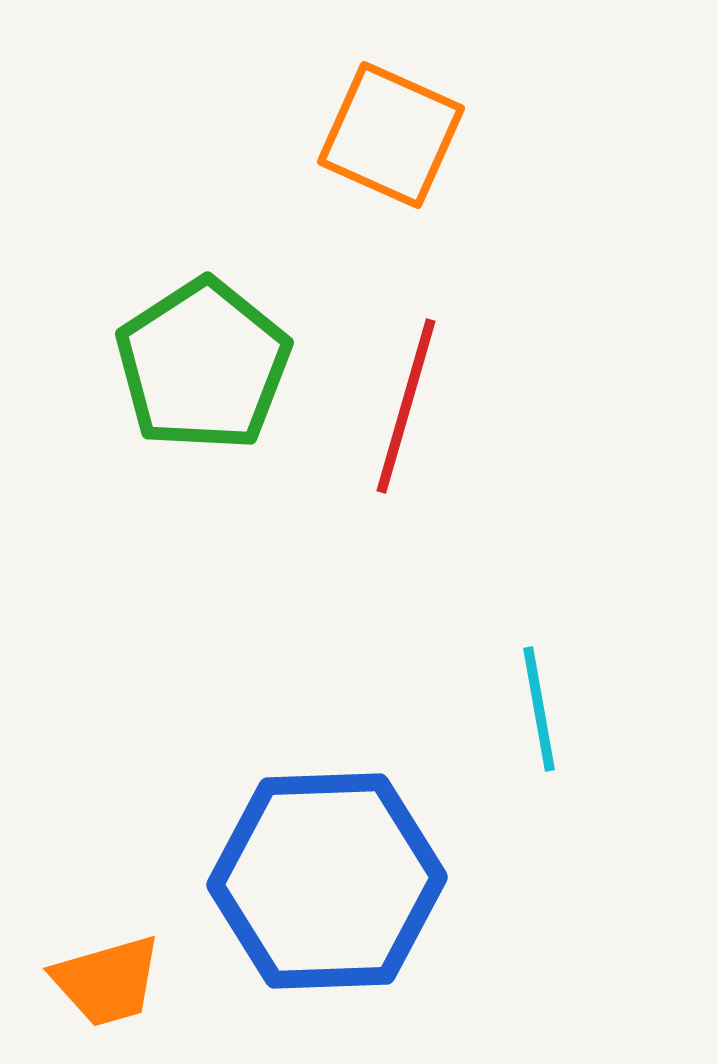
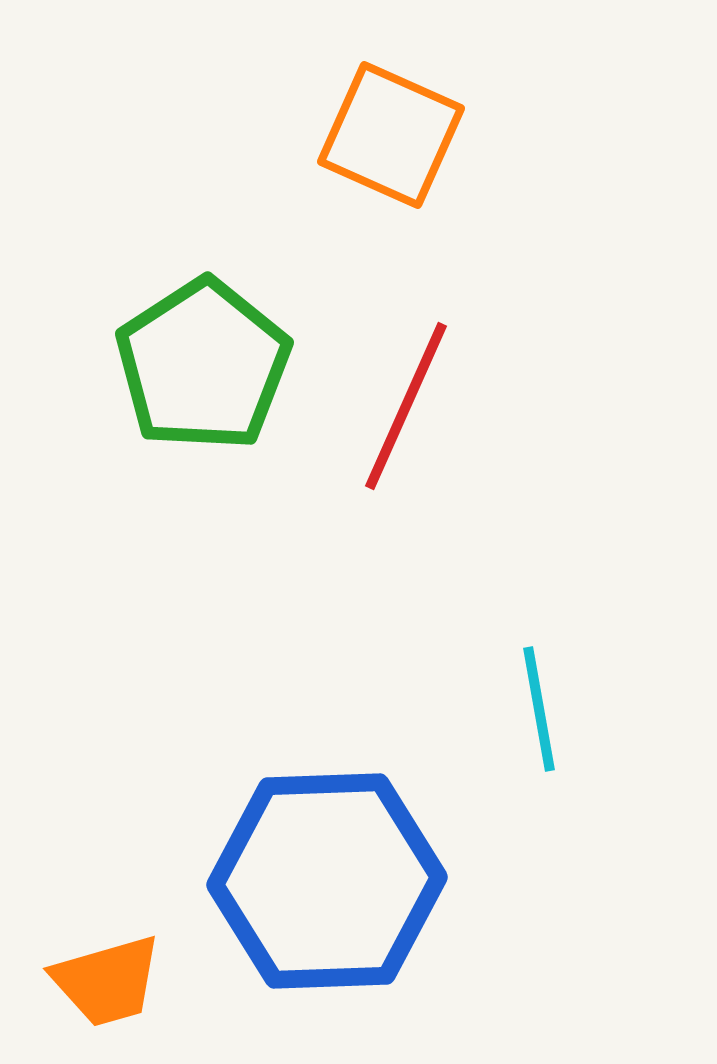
red line: rotated 8 degrees clockwise
